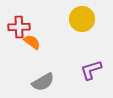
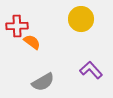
yellow circle: moved 1 px left
red cross: moved 2 px left, 1 px up
purple L-shape: rotated 65 degrees clockwise
